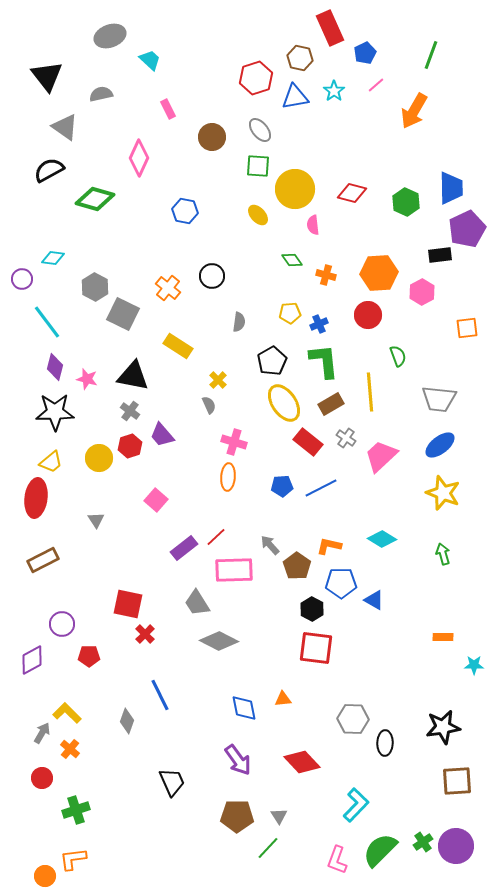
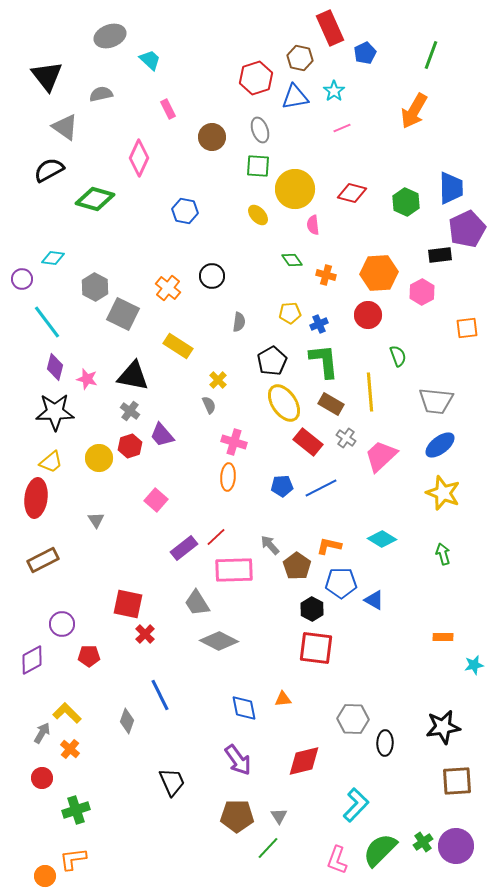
pink line at (376, 85): moved 34 px left, 43 px down; rotated 18 degrees clockwise
gray ellipse at (260, 130): rotated 20 degrees clockwise
gray trapezoid at (439, 399): moved 3 px left, 2 px down
brown rectangle at (331, 404): rotated 60 degrees clockwise
cyan star at (474, 665): rotated 12 degrees counterclockwise
red diamond at (302, 762): moved 2 px right, 1 px up; rotated 60 degrees counterclockwise
